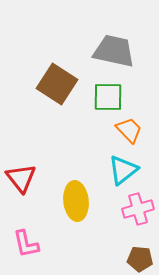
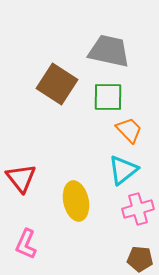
gray trapezoid: moved 5 px left
yellow ellipse: rotated 6 degrees counterclockwise
pink L-shape: rotated 36 degrees clockwise
